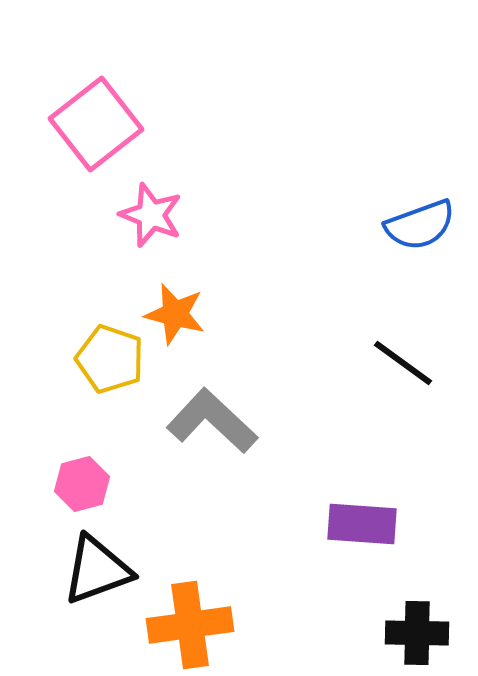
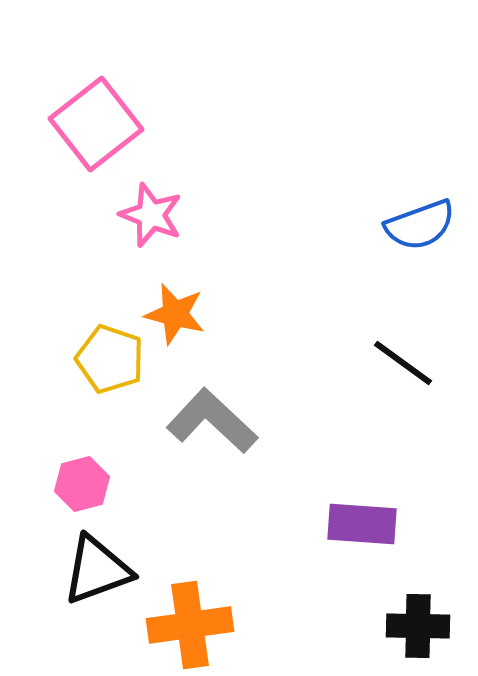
black cross: moved 1 px right, 7 px up
